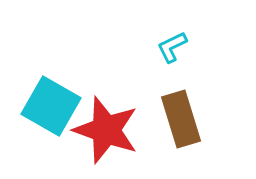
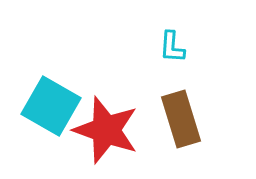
cyan L-shape: rotated 60 degrees counterclockwise
